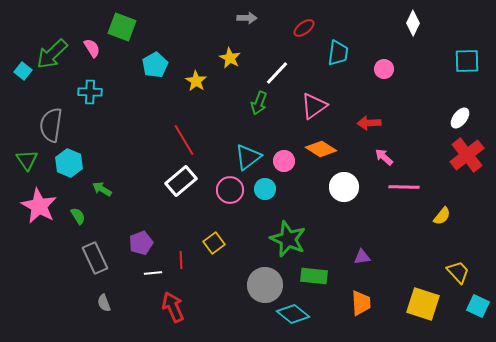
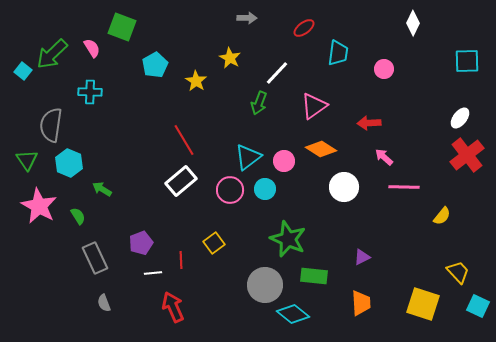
purple triangle at (362, 257): rotated 18 degrees counterclockwise
